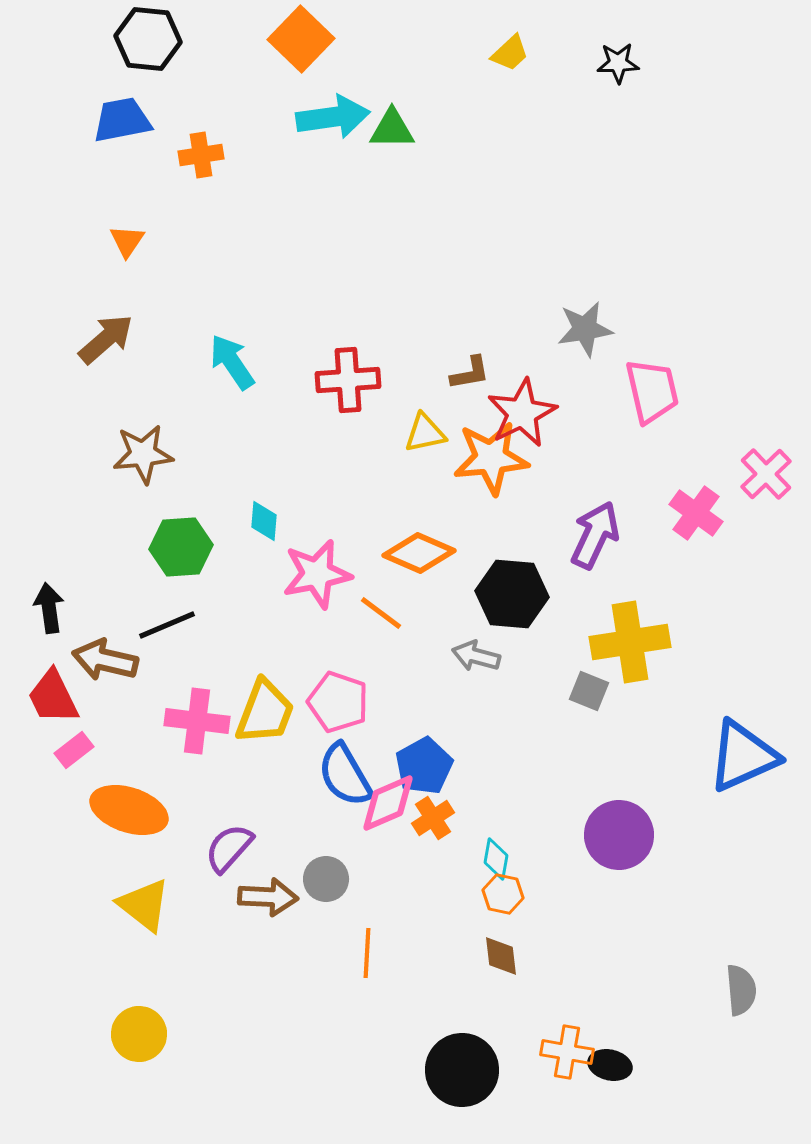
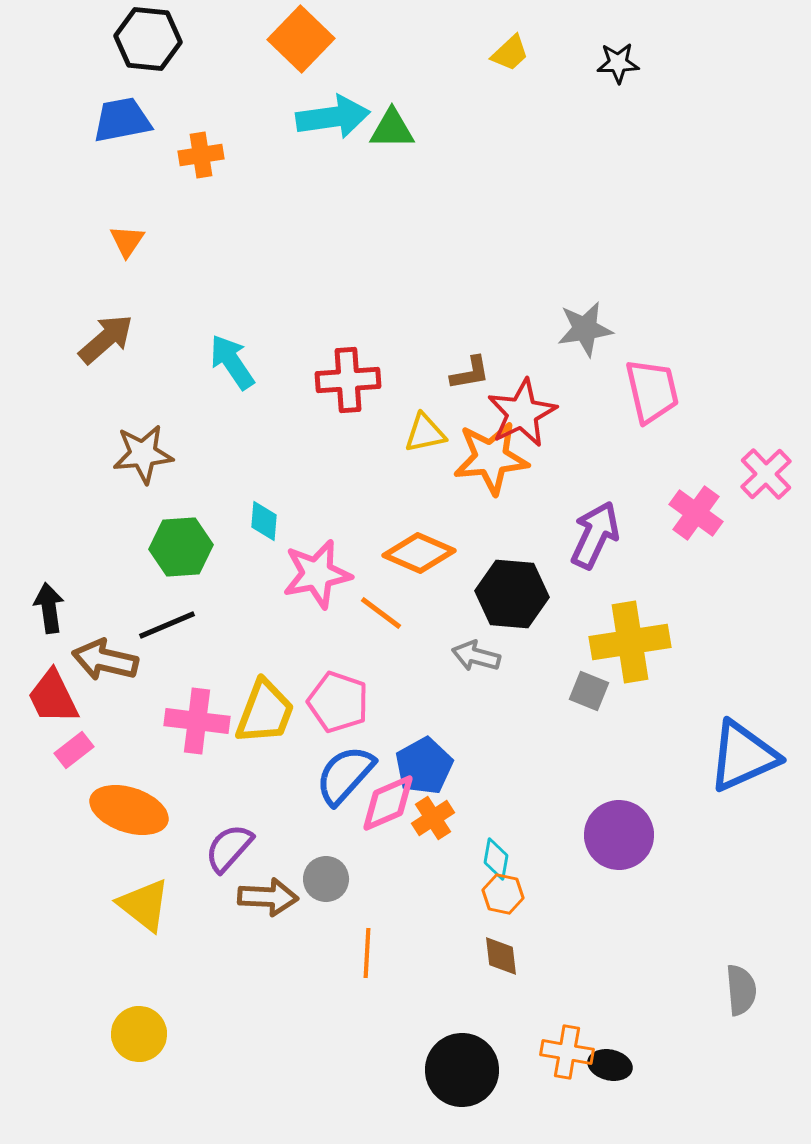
blue semicircle at (345, 775): rotated 72 degrees clockwise
